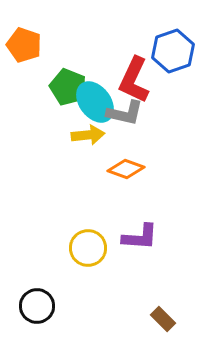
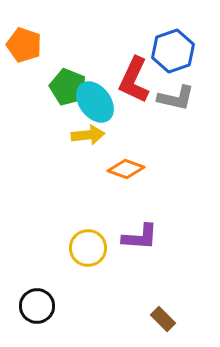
gray L-shape: moved 51 px right, 15 px up
